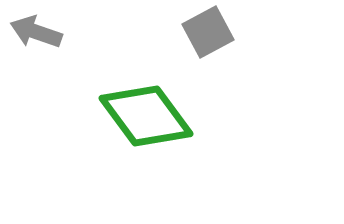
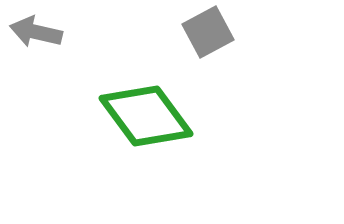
gray arrow: rotated 6 degrees counterclockwise
